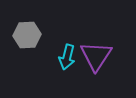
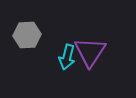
purple triangle: moved 6 px left, 4 px up
